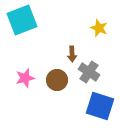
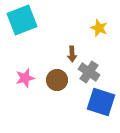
blue square: moved 1 px right, 4 px up
